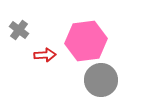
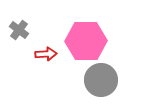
pink hexagon: rotated 6 degrees clockwise
red arrow: moved 1 px right, 1 px up
